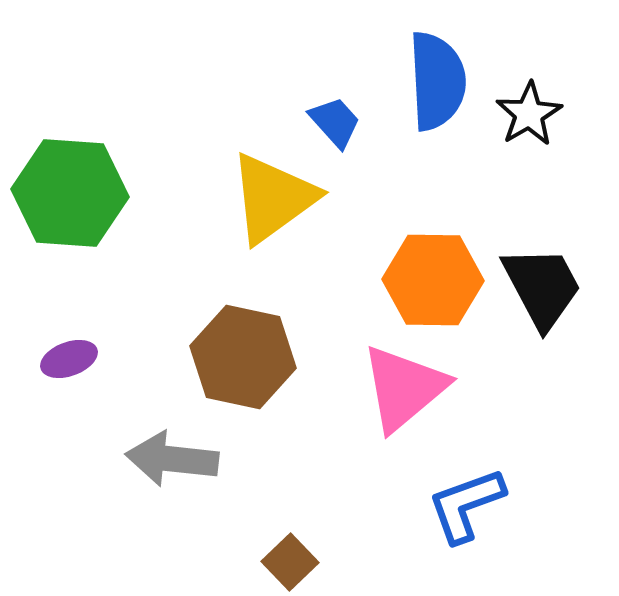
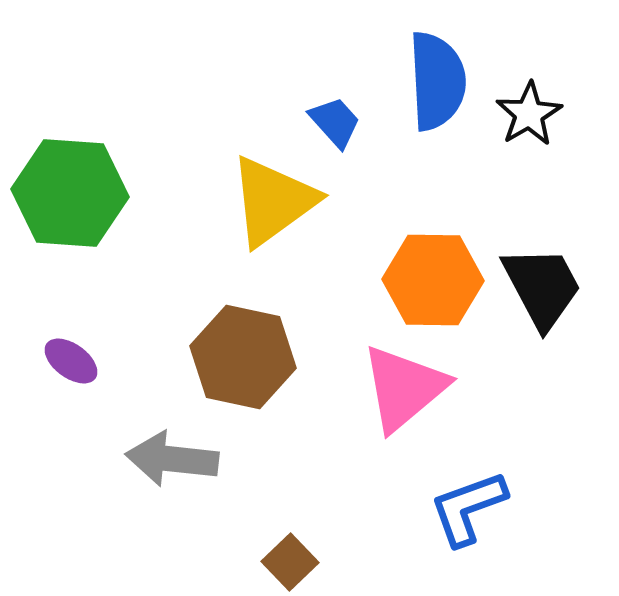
yellow triangle: moved 3 px down
purple ellipse: moved 2 px right, 2 px down; rotated 56 degrees clockwise
blue L-shape: moved 2 px right, 3 px down
